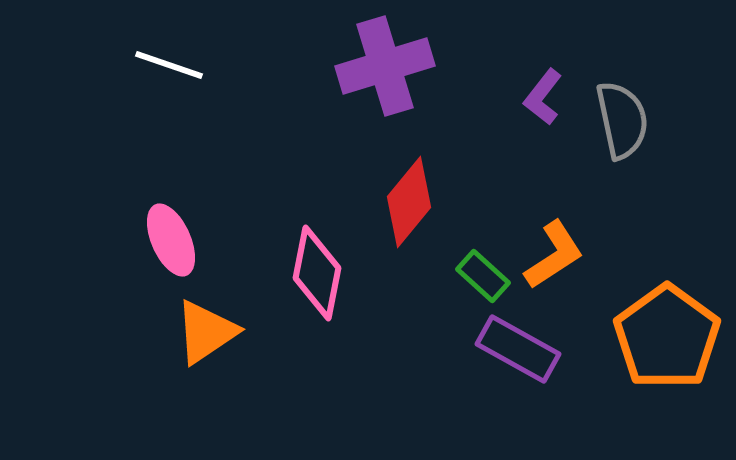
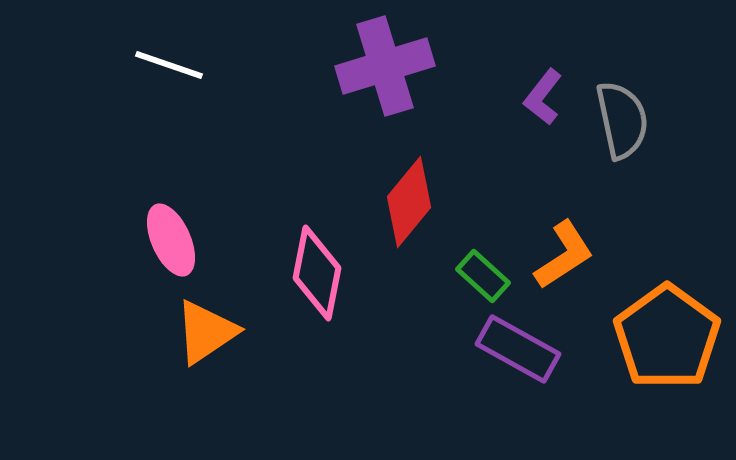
orange L-shape: moved 10 px right
